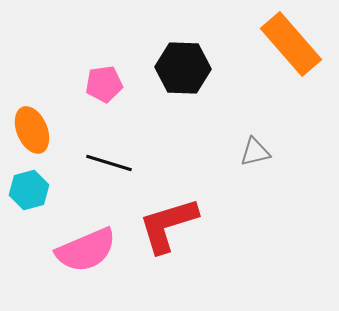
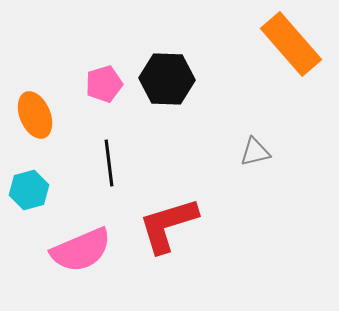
black hexagon: moved 16 px left, 11 px down
pink pentagon: rotated 9 degrees counterclockwise
orange ellipse: moved 3 px right, 15 px up
black line: rotated 66 degrees clockwise
pink semicircle: moved 5 px left
